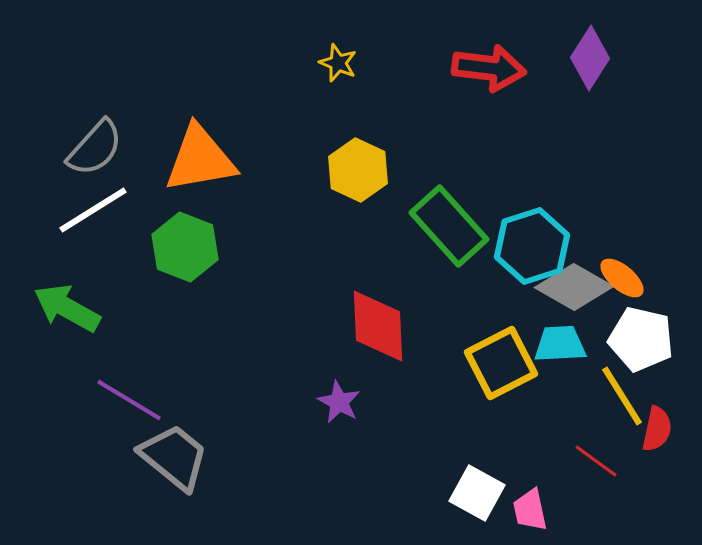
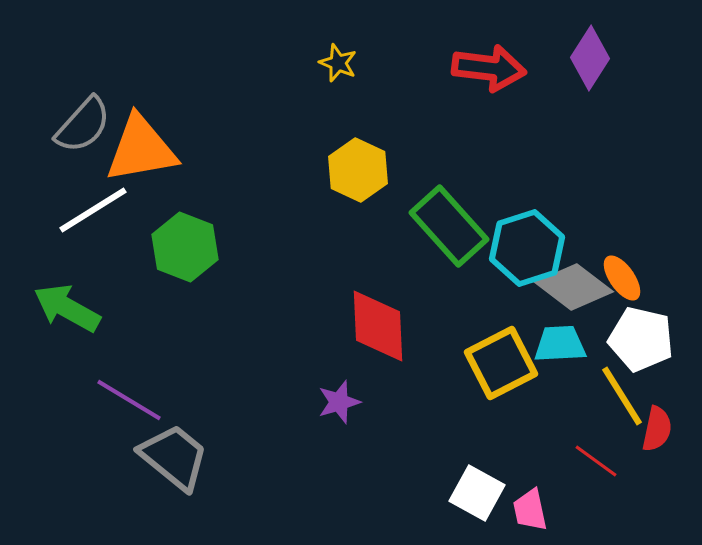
gray semicircle: moved 12 px left, 23 px up
orange triangle: moved 59 px left, 10 px up
cyan hexagon: moved 5 px left, 2 px down
orange ellipse: rotated 15 degrees clockwise
gray diamond: rotated 8 degrees clockwise
purple star: rotated 27 degrees clockwise
